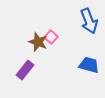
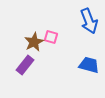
pink square: rotated 24 degrees counterclockwise
brown star: moved 4 px left; rotated 24 degrees clockwise
purple rectangle: moved 5 px up
